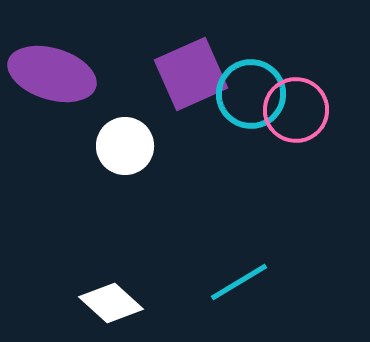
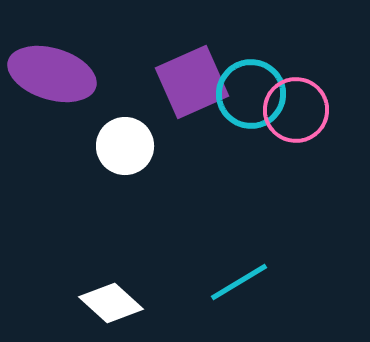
purple square: moved 1 px right, 8 px down
